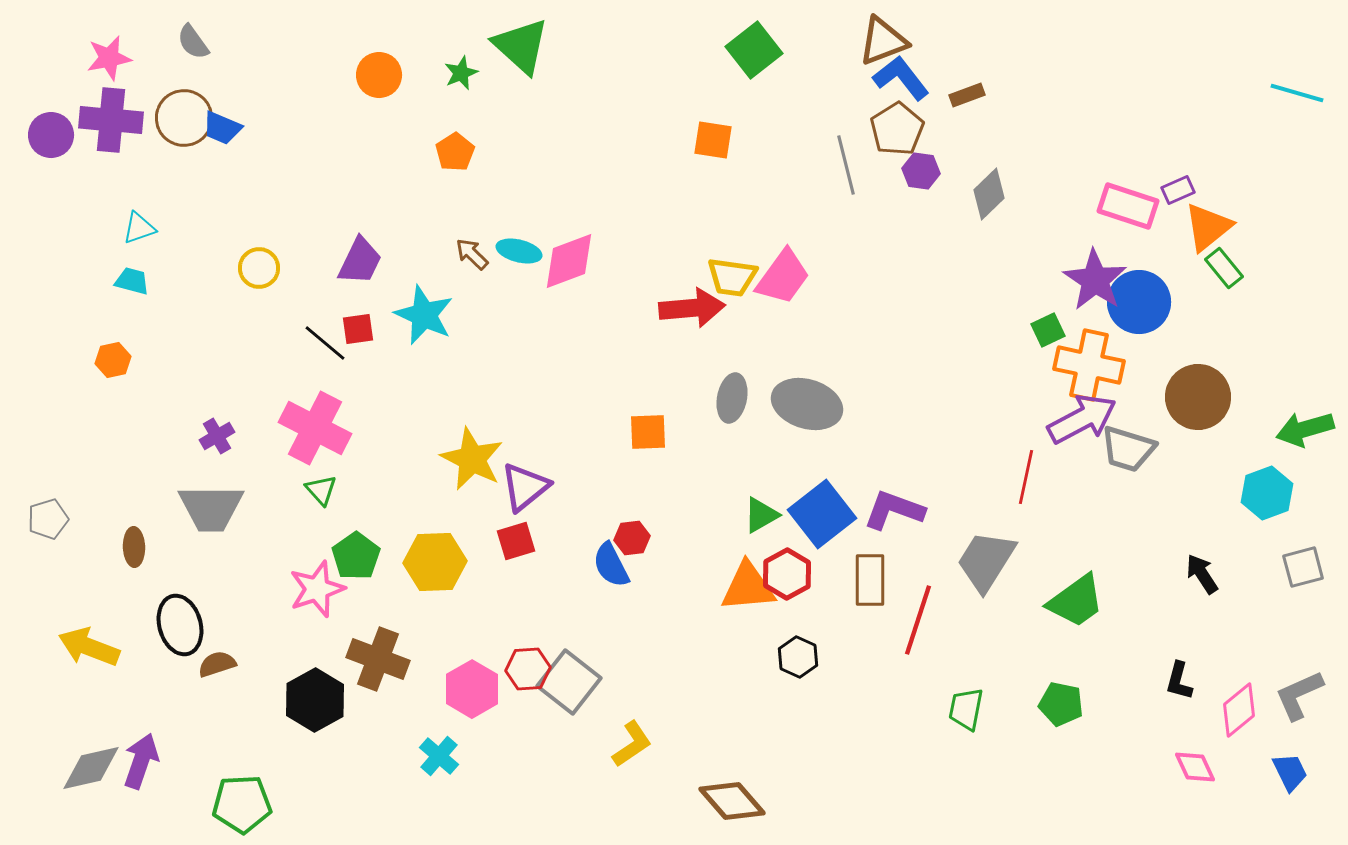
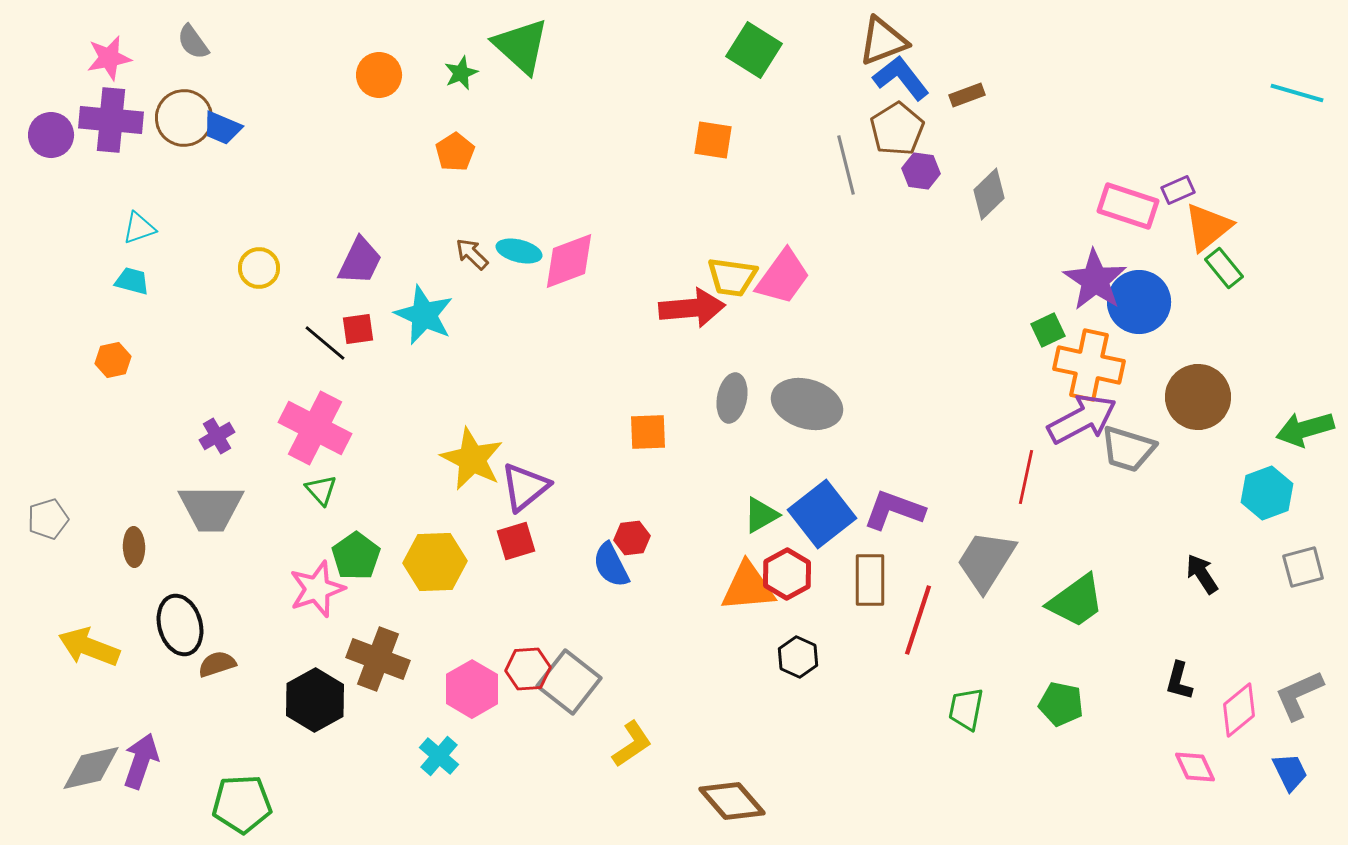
green square at (754, 50): rotated 20 degrees counterclockwise
